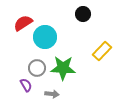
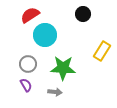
red semicircle: moved 7 px right, 8 px up
cyan circle: moved 2 px up
yellow rectangle: rotated 12 degrees counterclockwise
gray circle: moved 9 px left, 4 px up
gray arrow: moved 3 px right, 2 px up
